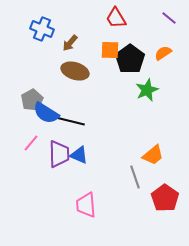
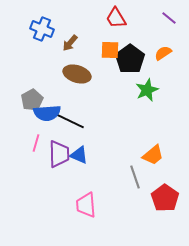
brown ellipse: moved 2 px right, 3 px down
blue semicircle: moved 1 px right; rotated 36 degrees counterclockwise
black line: rotated 12 degrees clockwise
pink line: moved 5 px right; rotated 24 degrees counterclockwise
